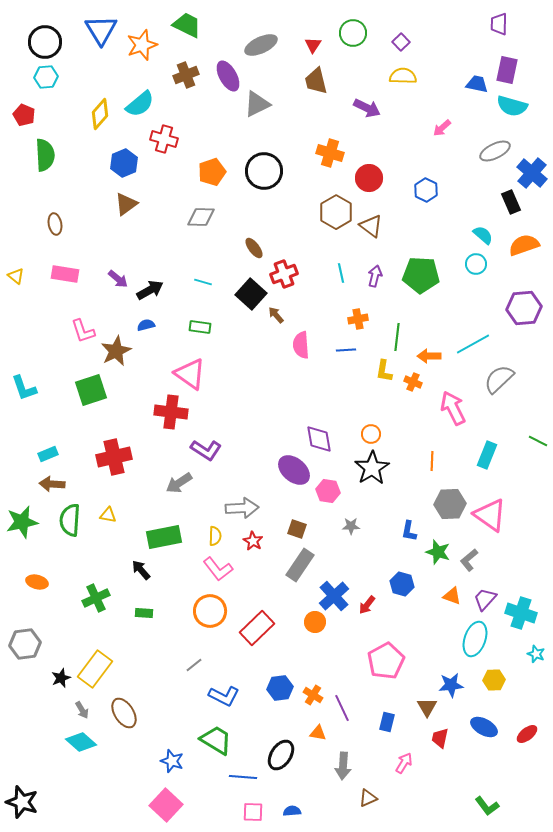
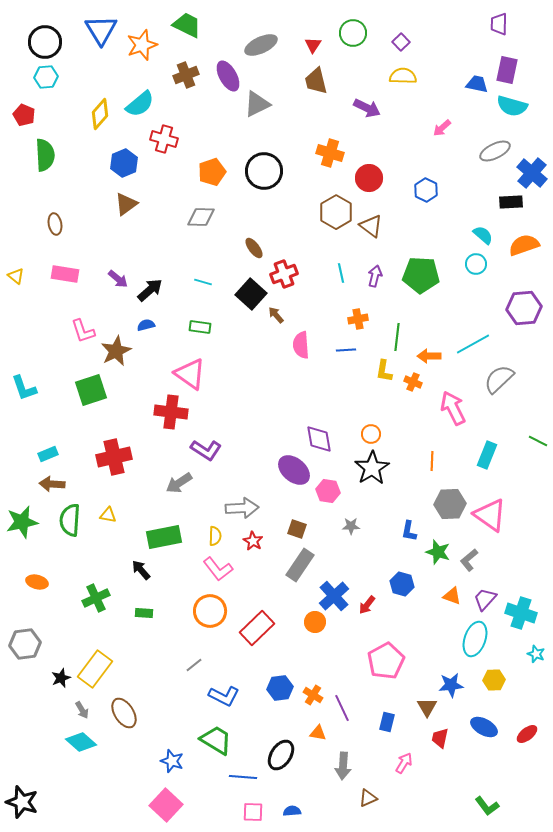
black rectangle at (511, 202): rotated 70 degrees counterclockwise
black arrow at (150, 290): rotated 12 degrees counterclockwise
